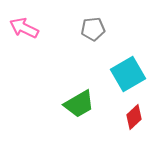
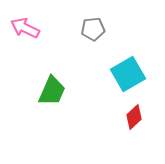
pink arrow: moved 1 px right
green trapezoid: moved 27 px left, 13 px up; rotated 36 degrees counterclockwise
